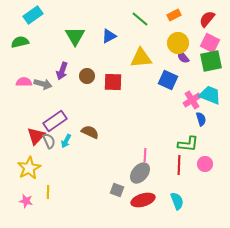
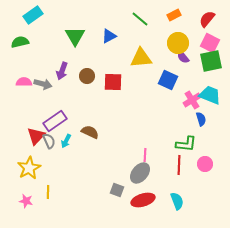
green L-shape: moved 2 px left
